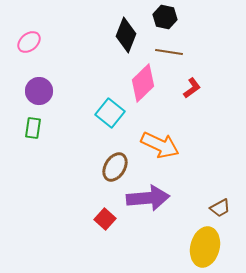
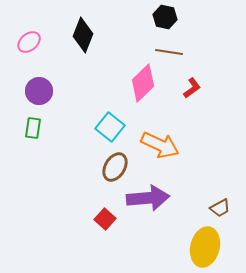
black diamond: moved 43 px left
cyan square: moved 14 px down
